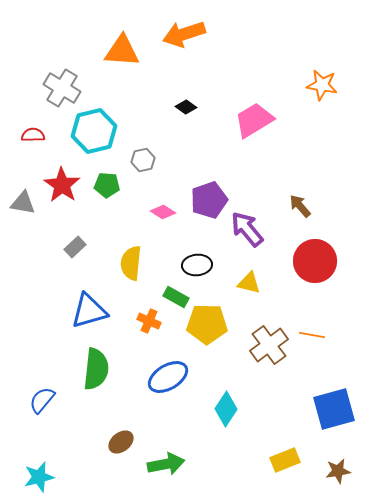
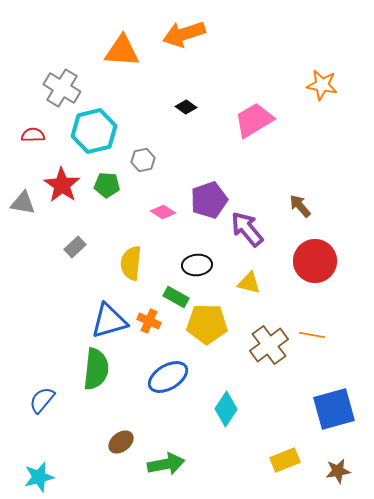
blue triangle: moved 20 px right, 10 px down
